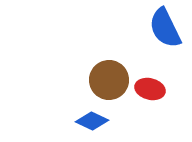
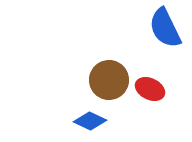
red ellipse: rotated 12 degrees clockwise
blue diamond: moved 2 px left
